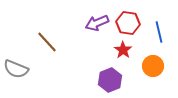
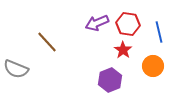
red hexagon: moved 1 px down
